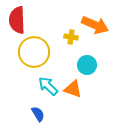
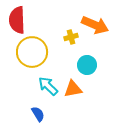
yellow cross: rotated 24 degrees counterclockwise
yellow circle: moved 2 px left
orange triangle: rotated 30 degrees counterclockwise
